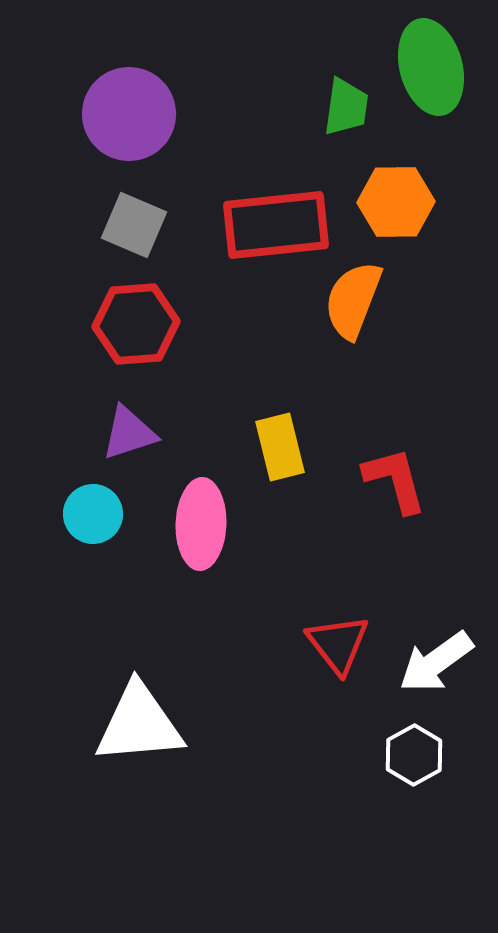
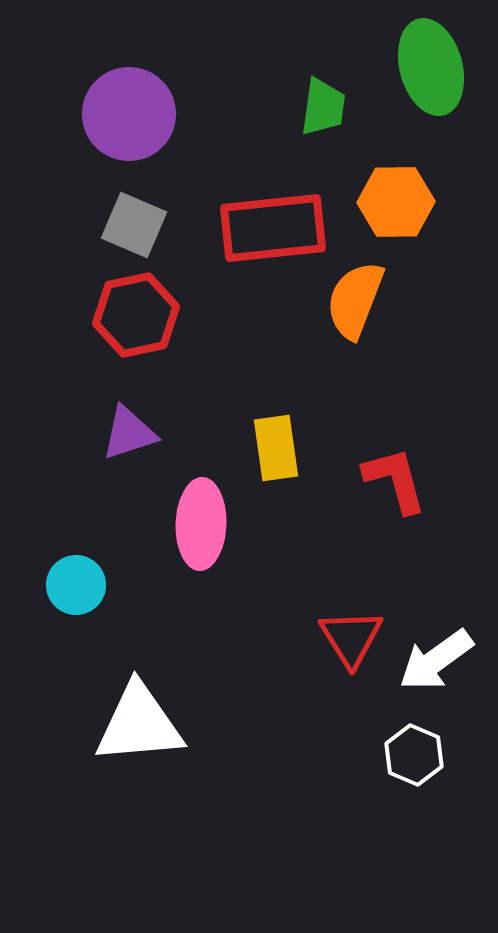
green trapezoid: moved 23 px left
red rectangle: moved 3 px left, 3 px down
orange semicircle: moved 2 px right
red hexagon: moved 9 px up; rotated 8 degrees counterclockwise
yellow rectangle: moved 4 px left, 1 px down; rotated 6 degrees clockwise
cyan circle: moved 17 px left, 71 px down
red triangle: moved 13 px right, 6 px up; rotated 6 degrees clockwise
white arrow: moved 2 px up
white hexagon: rotated 8 degrees counterclockwise
